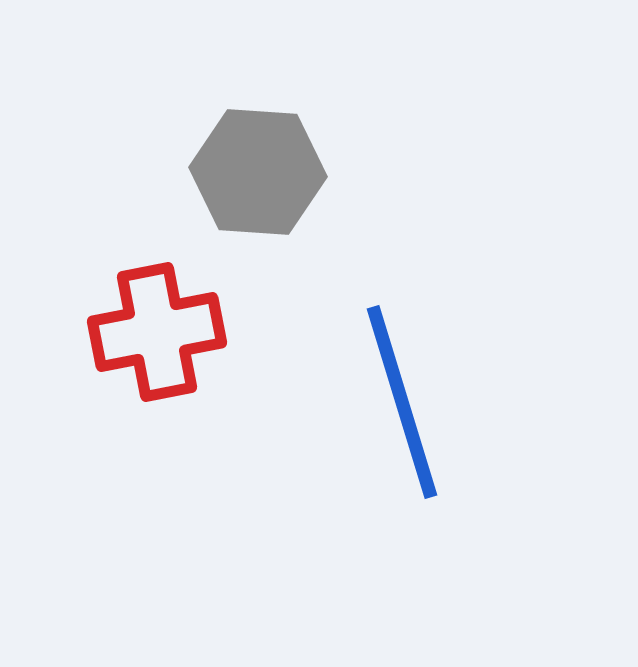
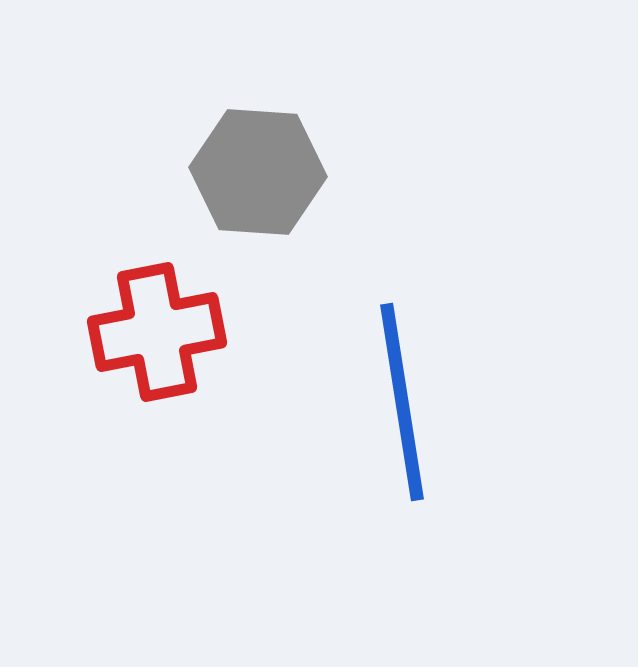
blue line: rotated 8 degrees clockwise
